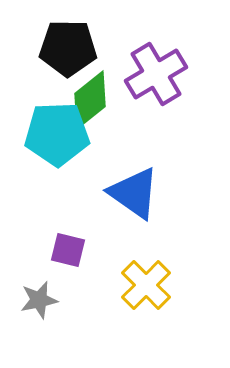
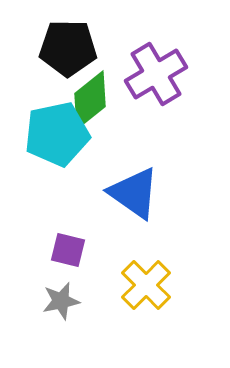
cyan pentagon: rotated 10 degrees counterclockwise
gray star: moved 22 px right, 1 px down
